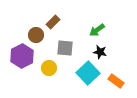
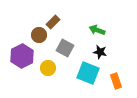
green arrow: rotated 56 degrees clockwise
brown circle: moved 3 px right
gray square: rotated 24 degrees clockwise
yellow circle: moved 1 px left
cyan square: rotated 25 degrees counterclockwise
orange rectangle: rotated 35 degrees clockwise
